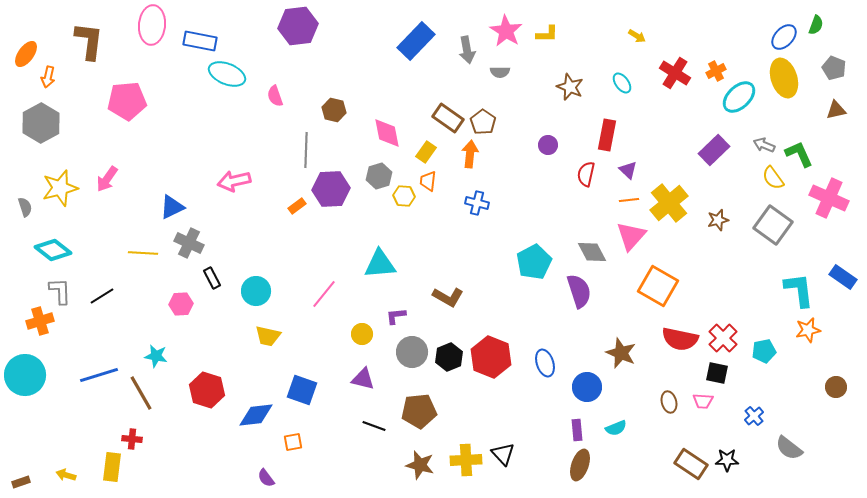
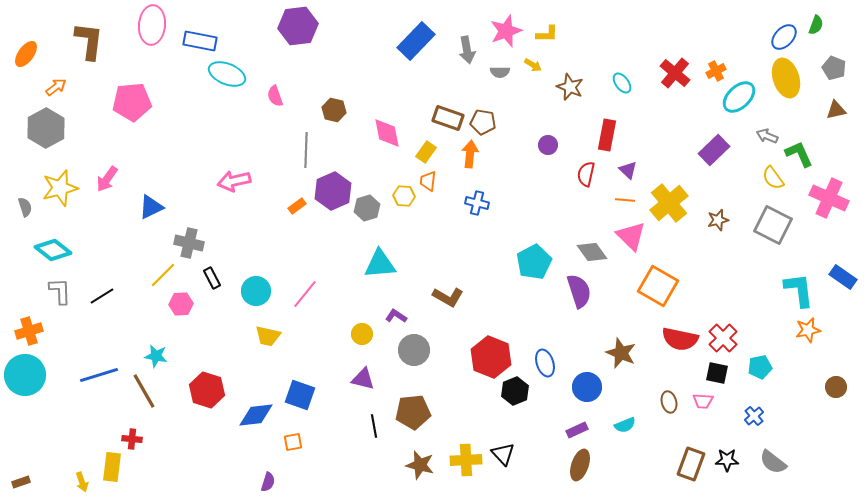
pink star at (506, 31): rotated 20 degrees clockwise
yellow arrow at (637, 36): moved 104 px left, 29 px down
red cross at (675, 73): rotated 8 degrees clockwise
orange arrow at (48, 77): moved 8 px right, 10 px down; rotated 140 degrees counterclockwise
yellow ellipse at (784, 78): moved 2 px right
pink pentagon at (127, 101): moved 5 px right, 1 px down
brown rectangle at (448, 118): rotated 16 degrees counterclockwise
brown pentagon at (483, 122): rotated 25 degrees counterclockwise
gray hexagon at (41, 123): moved 5 px right, 5 px down
gray arrow at (764, 145): moved 3 px right, 9 px up
gray hexagon at (379, 176): moved 12 px left, 32 px down
purple hexagon at (331, 189): moved 2 px right, 2 px down; rotated 21 degrees counterclockwise
orange line at (629, 200): moved 4 px left; rotated 12 degrees clockwise
blue triangle at (172, 207): moved 21 px left
gray square at (773, 225): rotated 9 degrees counterclockwise
pink triangle at (631, 236): rotated 28 degrees counterclockwise
gray cross at (189, 243): rotated 12 degrees counterclockwise
gray diamond at (592, 252): rotated 8 degrees counterclockwise
yellow line at (143, 253): moved 20 px right, 22 px down; rotated 48 degrees counterclockwise
pink line at (324, 294): moved 19 px left
purple L-shape at (396, 316): rotated 40 degrees clockwise
orange cross at (40, 321): moved 11 px left, 10 px down
cyan pentagon at (764, 351): moved 4 px left, 16 px down
gray circle at (412, 352): moved 2 px right, 2 px up
black hexagon at (449, 357): moved 66 px right, 34 px down
blue square at (302, 390): moved 2 px left, 5 px down
brown line at (141, 393): moved 3 px right, 2 px up
brown pentagon at (419, 411): moved 6 px left, 1 px down
black line at (374, 426): rotated 60 degrees clockwise
cyan semicircle at (616, 428): moved 9 px right, 3 px up
purple rectangle at (577, 430): rotated 70 degrees clockwise
gray semicircle at (789, 448): moved 16 px left, 14 px down
brown rectangle at (691, 464): rotated 76 degrees clockwise
yellow arrow at (66, 475): moved 16 px right, 7 px down; rotated 126 degrees counterclockwise
purple semicircle at (266, 478): moved 2 px right, 4 px down; rotated 126 degrees counterclockwise
